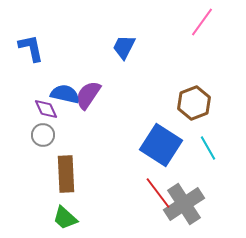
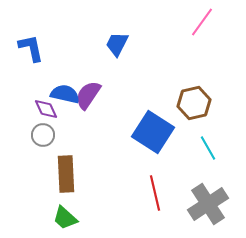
blue trapezoid: moved 7 px left, 3 px up
brown hexagon: rotated 8 degrees clockwise
blue square: moved 8 px left, 13 px up
red line: moved 3 px left; rotated 24 degrees clockwise
gray cross: moved 24 px right
